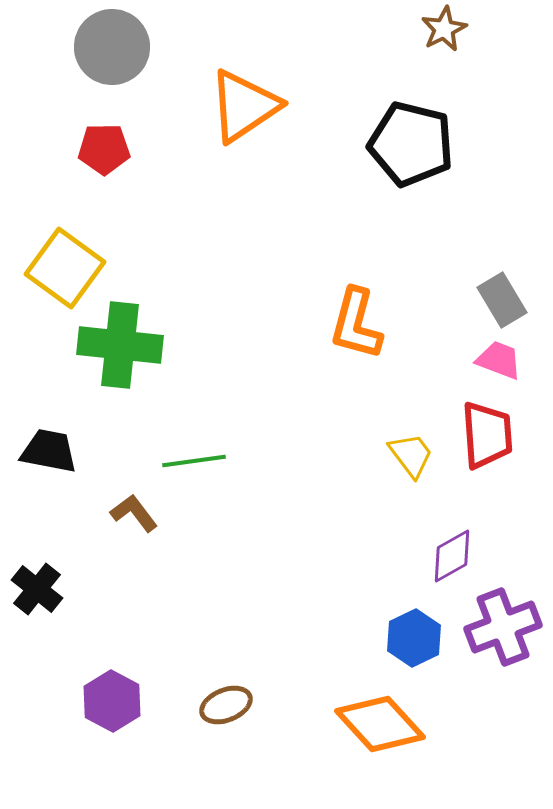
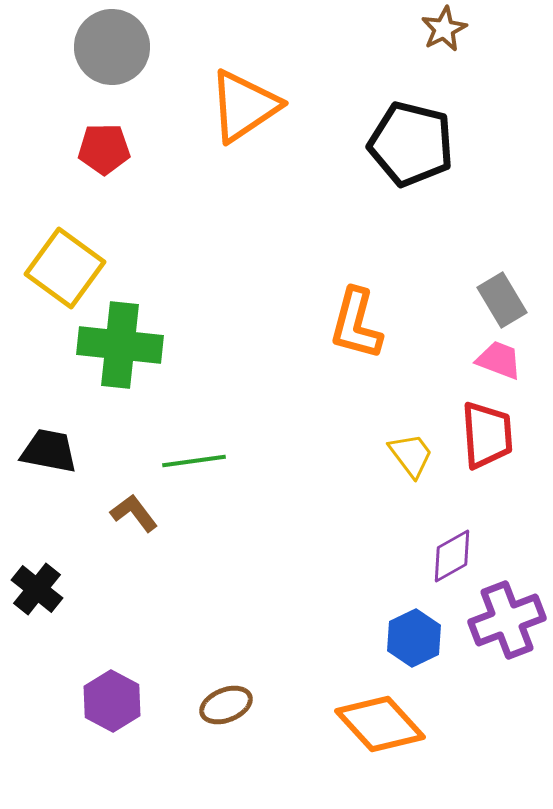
purple cross: moved 4 px right, 7 px up
